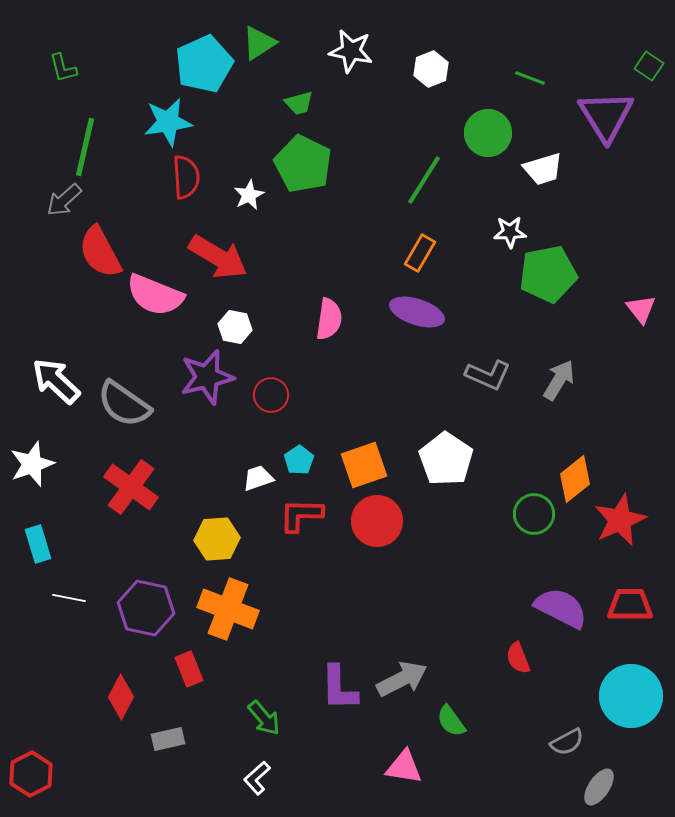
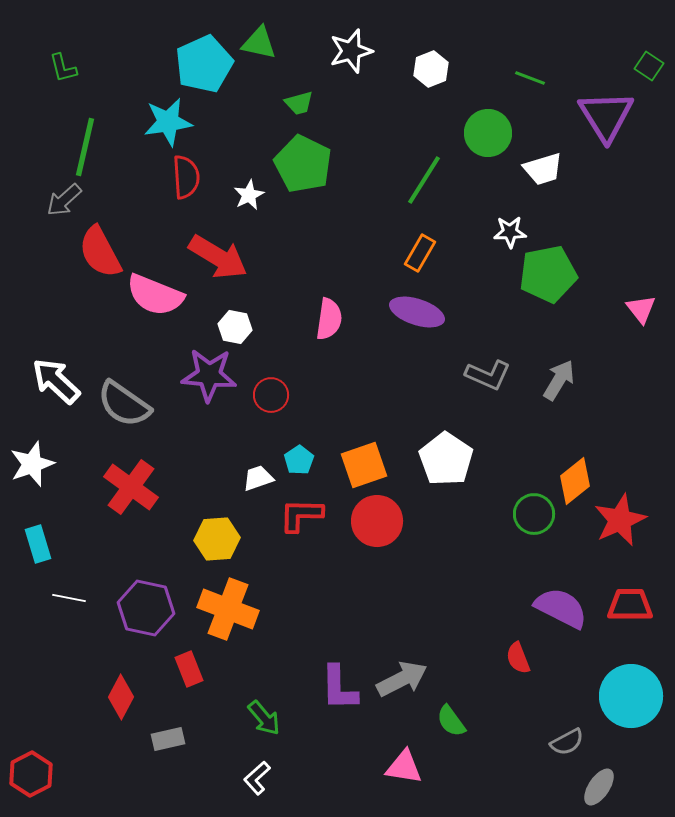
green triangle at (259, 43): rotated 45 degrees clockwise
white star at (351, 51): rotated 27 degrees counterclockwise
purple star at (207, 377): moved 2 px right, 2 px up; rotated 18 degrees clockwise
orange diamond at (575, 479): moved 2 px down
